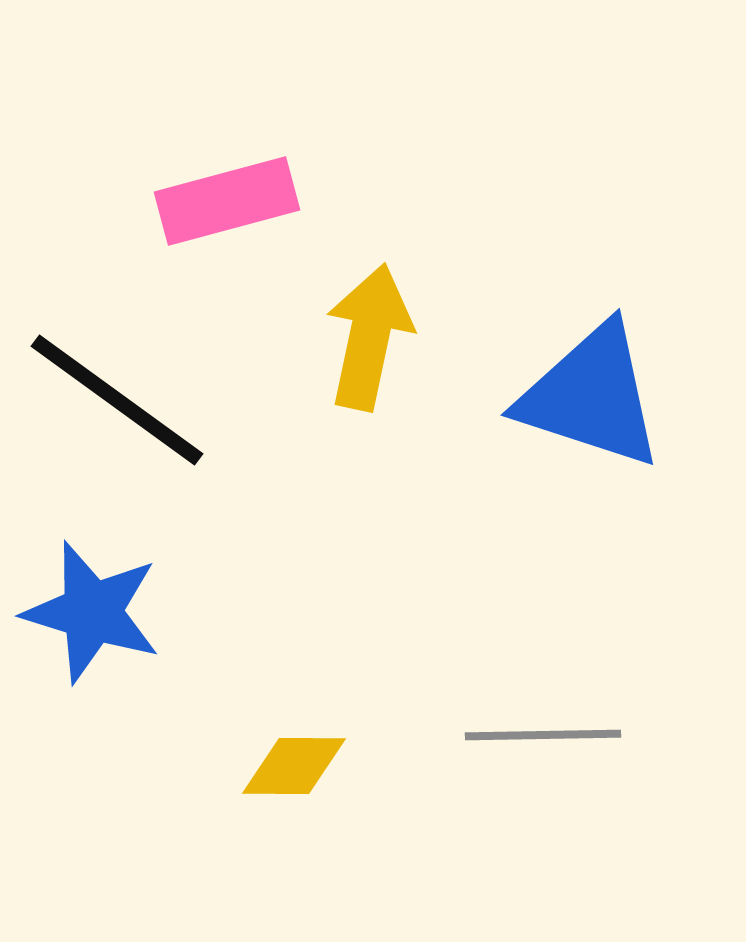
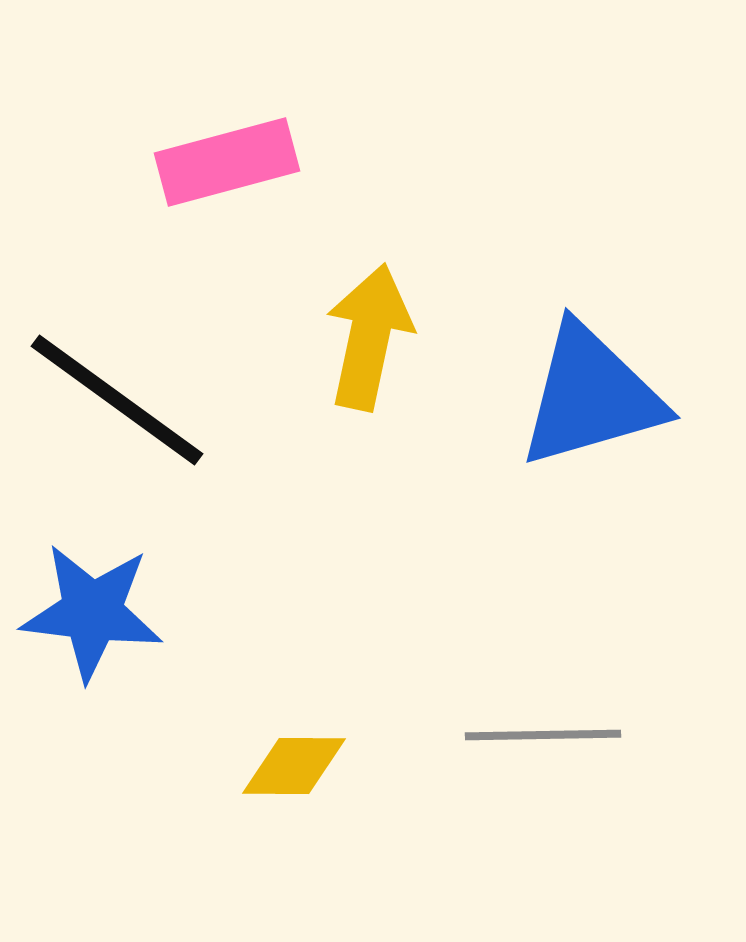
pink rectangle: moved 39 px up
blue triangle: rotated 34 degrees counterclockwise
blue star: rotated 10 degrees counterclockwise
